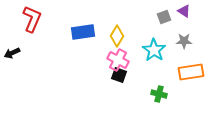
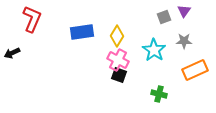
purple triangle: rotated 32 degrees clockwise
blue rectangle: moved 1 px left
orange rectangle: moved 4 px right, 2 px up; rotated 15 degrees counterclockwise
